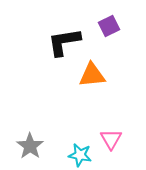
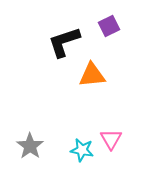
black L-shape: rotated 9 degrees counterclockwise
cyan star: moved 2 px right, 5 px up
